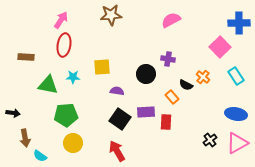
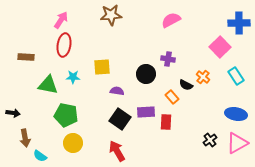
green pentagon: rotated 15 degrees clockwise
